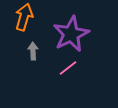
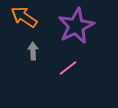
orange arrow: rotated 72 degrees counterclockwise
purple star: moved 5 px right, 8 px up
